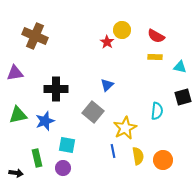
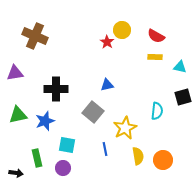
blue triangle: rotated 32 degrees clockwise
blue line: moved 8 px left, 2 px up
